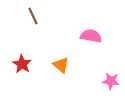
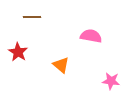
brown line: moved 1 px left, 1 px down; rotated 66 degrees counterclockwise
red star: moved 4 px left, 12 px up
